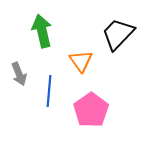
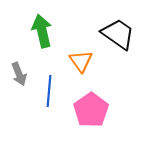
black trapezoid: rotated 81 degrees clockwise
